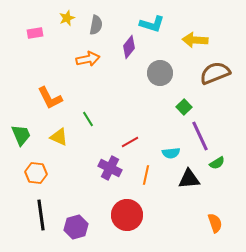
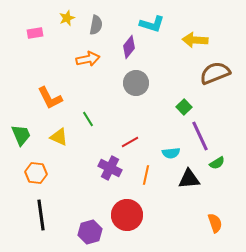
gray circle: moved 24 px left, 10 px down
purple hexagon: moved 14 px right, 5 px down
